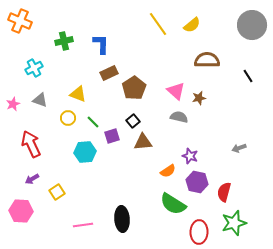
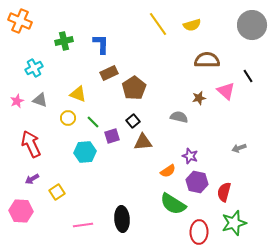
yellow semicircle: rotated 24 degrees clockwise
pink triangle: moved 50 px right
pink star: moved 4 px right, 3 px up
